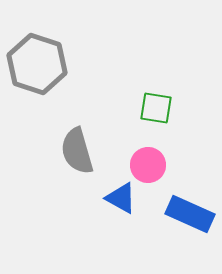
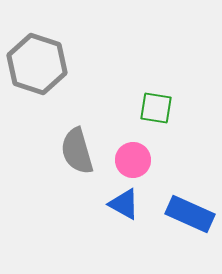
pink circle: moved 15 px left, 5 px up
blue triangle: moved 3 px right, 6 px down
